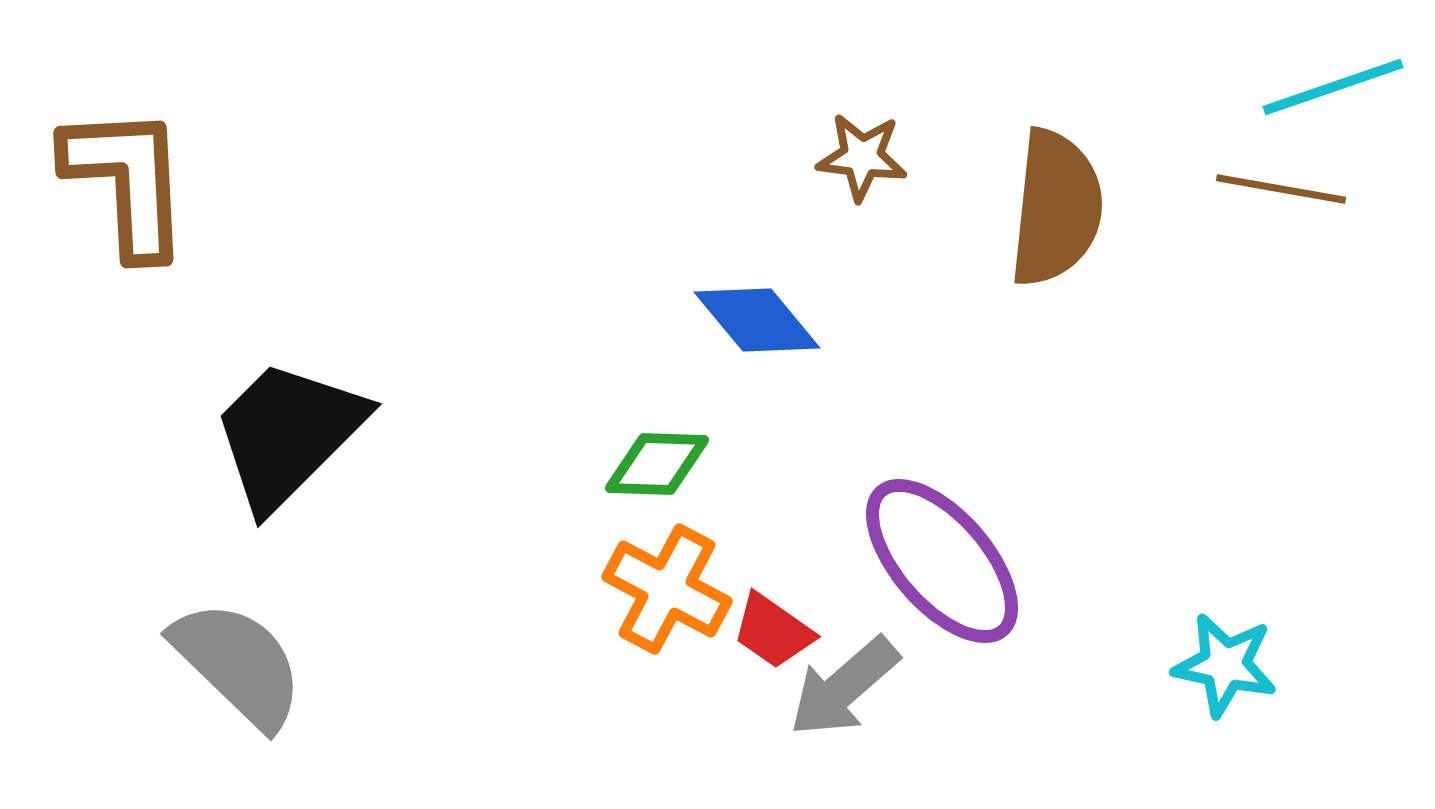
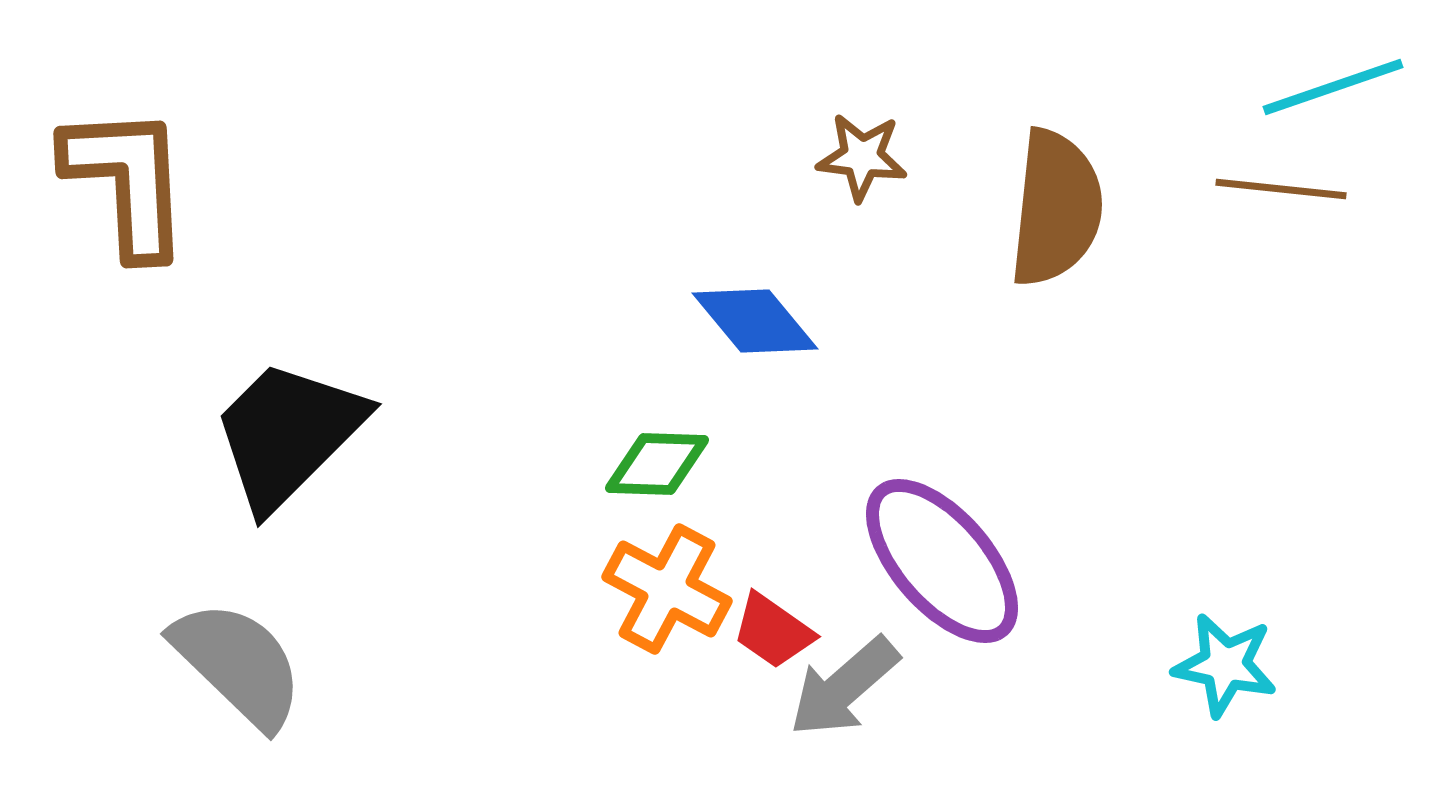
brown line: rotated 4 degrees counterclockwise
blue diamond: moved 2 px left, 1 px down
